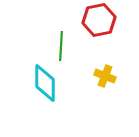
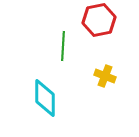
green line: moved 2 px right
cyan diamond: moved 15 px down
